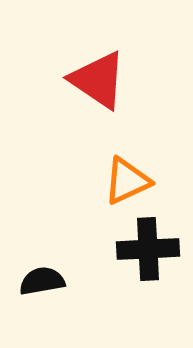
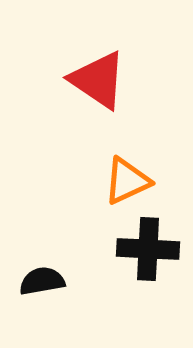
black cross: rotated 6 degrees clockwise
